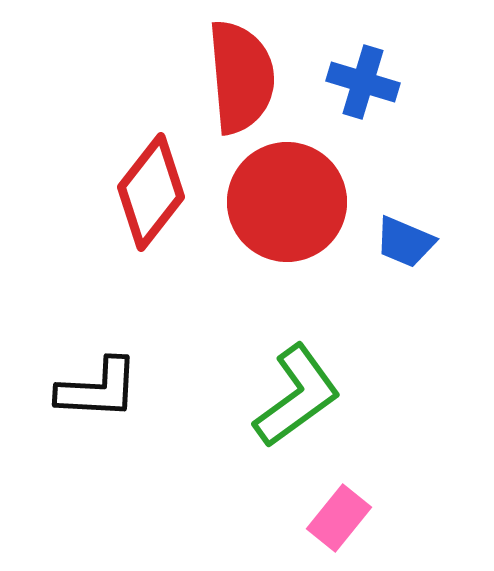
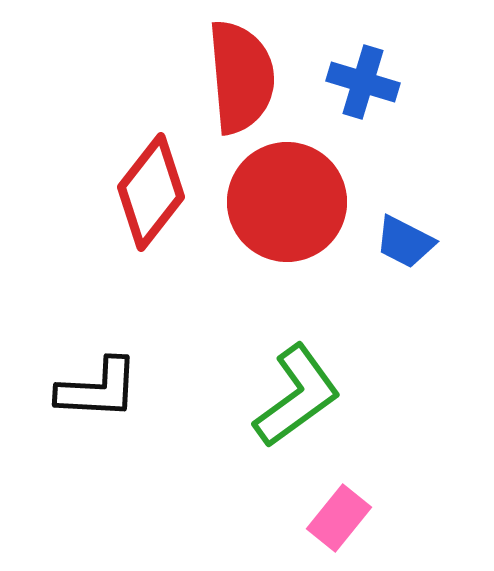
blue trapezoid: rotated 4 degrees clockwise
